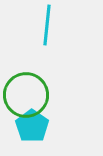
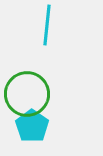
green circle: moved 1 px right, 1 px up
